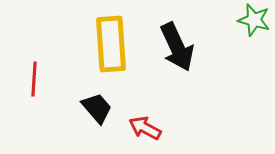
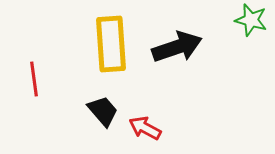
green star: moved 3 px left
black arrow: rotated 84 degrees counterclockwise
red line: rotated 12 degrees counterclockwise
black trapezoid: moved 6 px right, 3 px down
